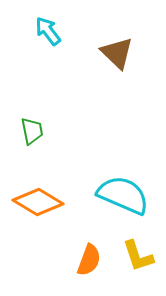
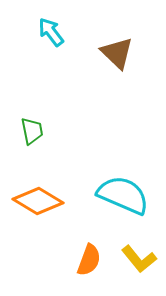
cyan arrow: moved 3 px right, 1 px down
orange diamond: moved 1 px up
yellow L-shape: moved 1 px right, 3 px down; rotated 21 degrees counterclockwise
